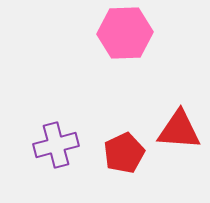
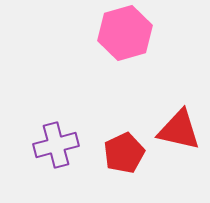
pink hexagon: rotated 14 degrees counterclockwise
red triangle: rotated 9 degrees clockwise
